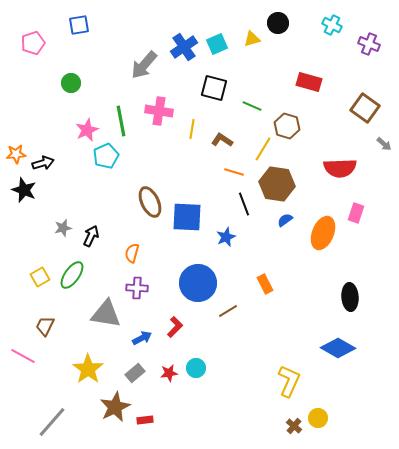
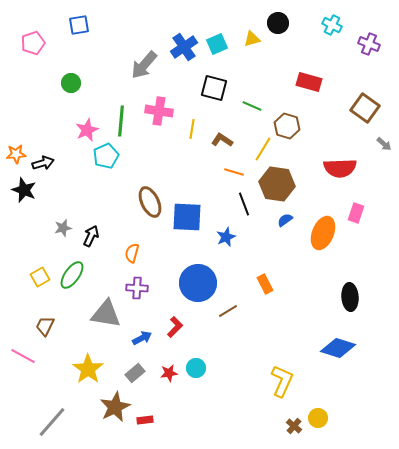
green line at (121, 121): rotated 16 degrees clockwise
blue diamond at (338, 348): rotated 12 degrees counterclockwise
yellow L-shape at (289, 381): moved 7 px left
